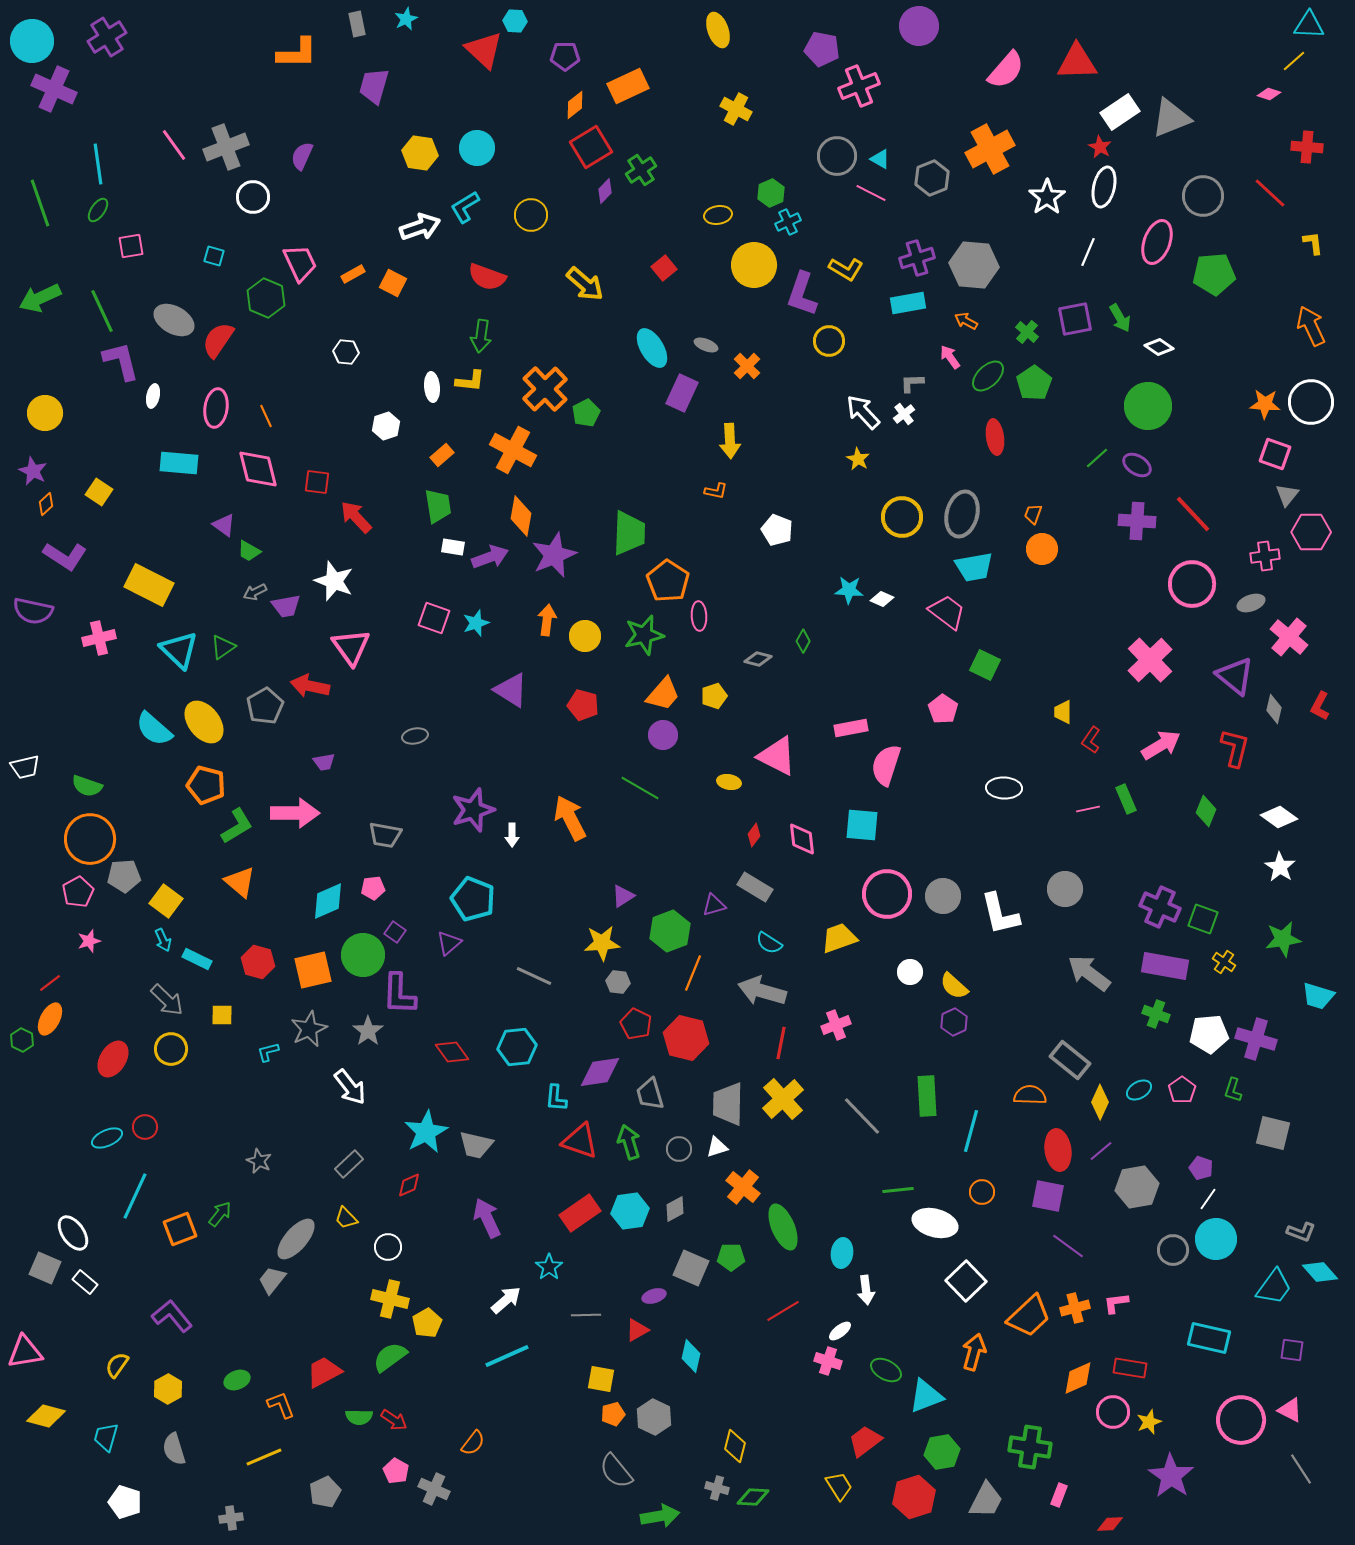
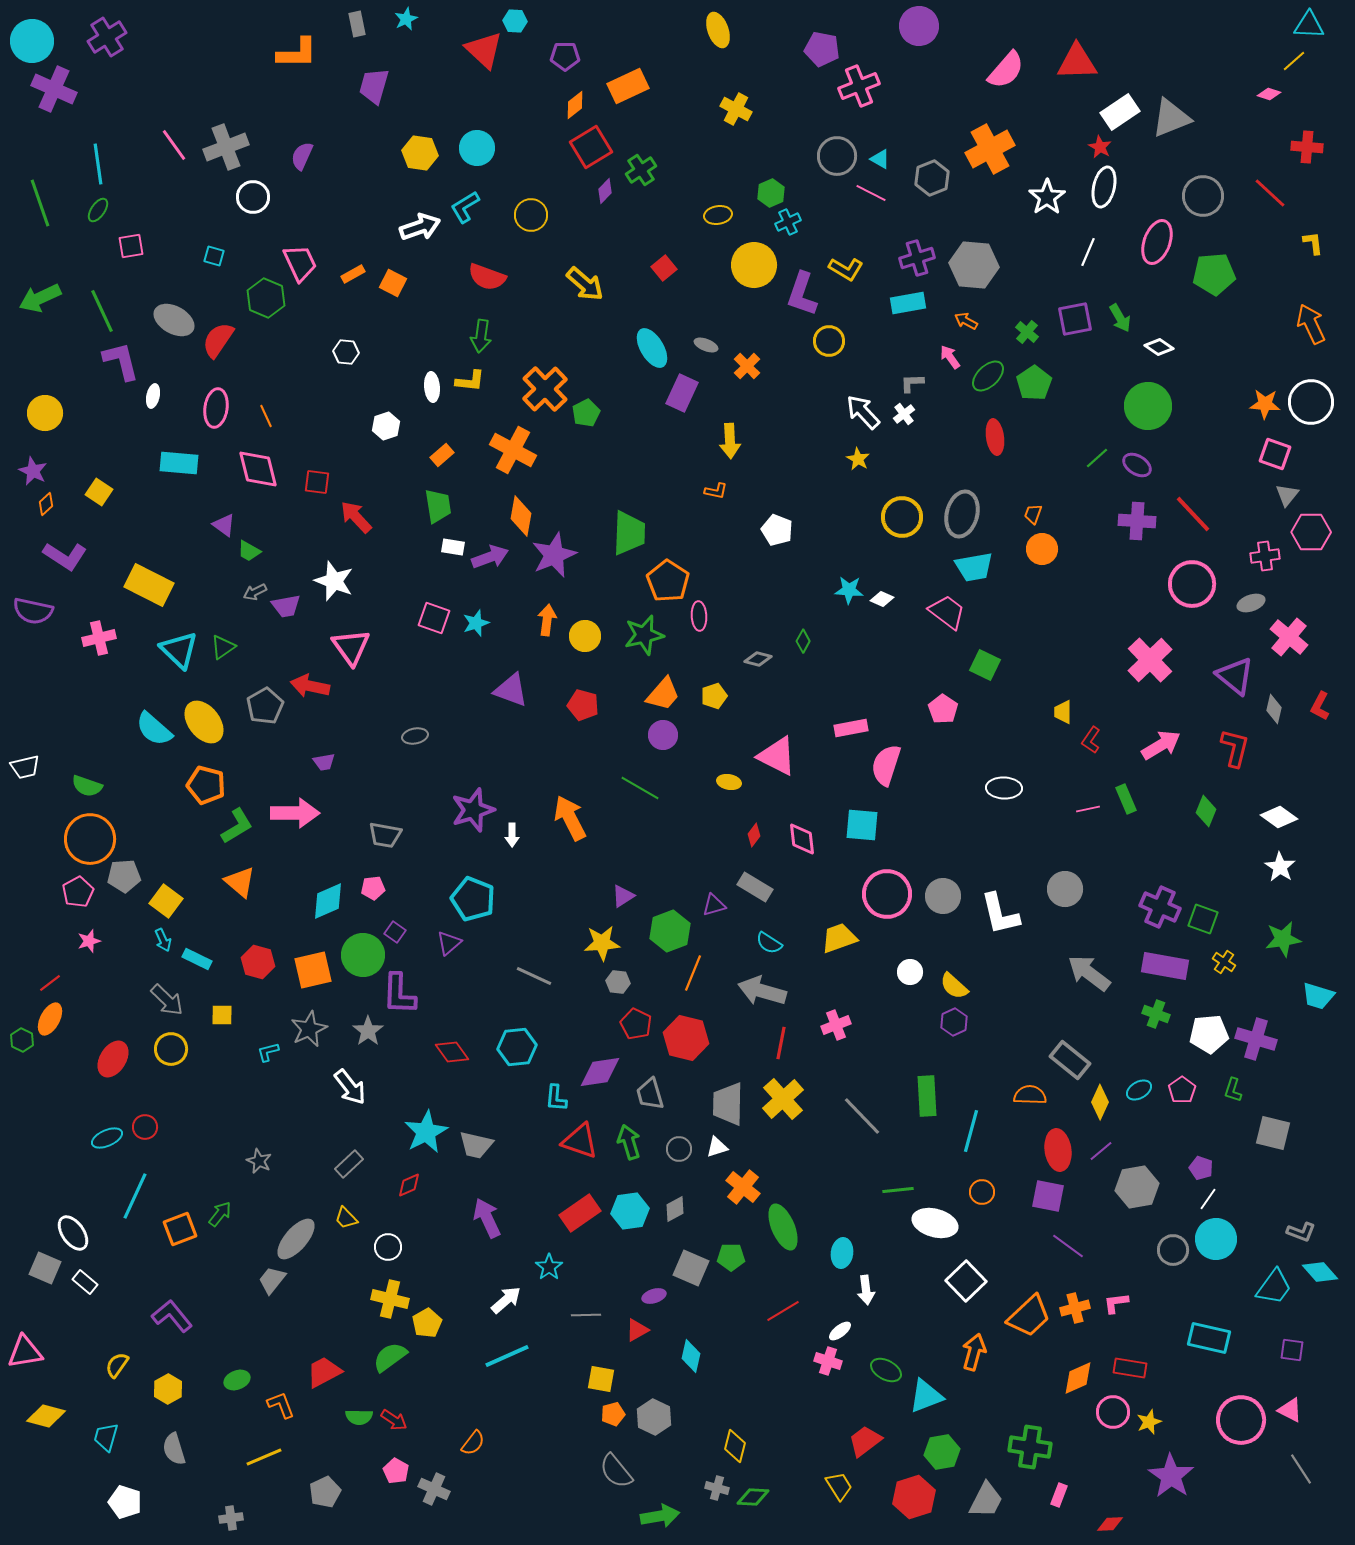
orange arrow at (1311, 326): moved 2 px up
purple triangle at (511, 690): rotated 12 degrees counterclockwise
